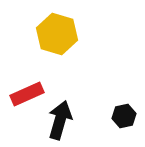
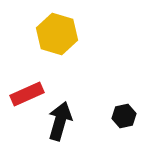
black arrow: moved 1 px down
